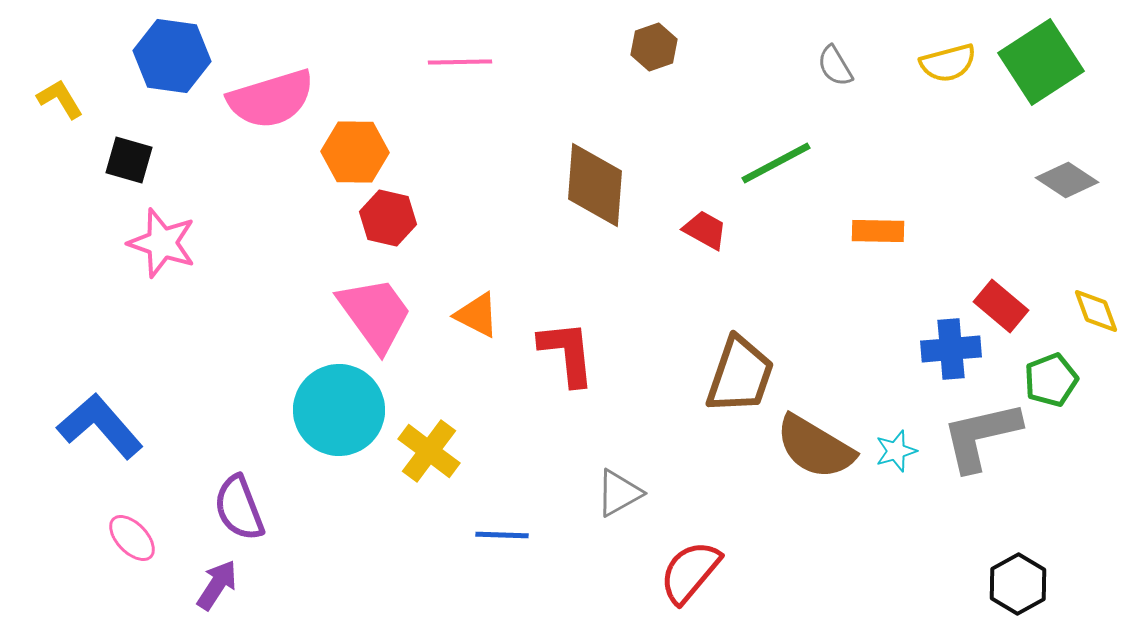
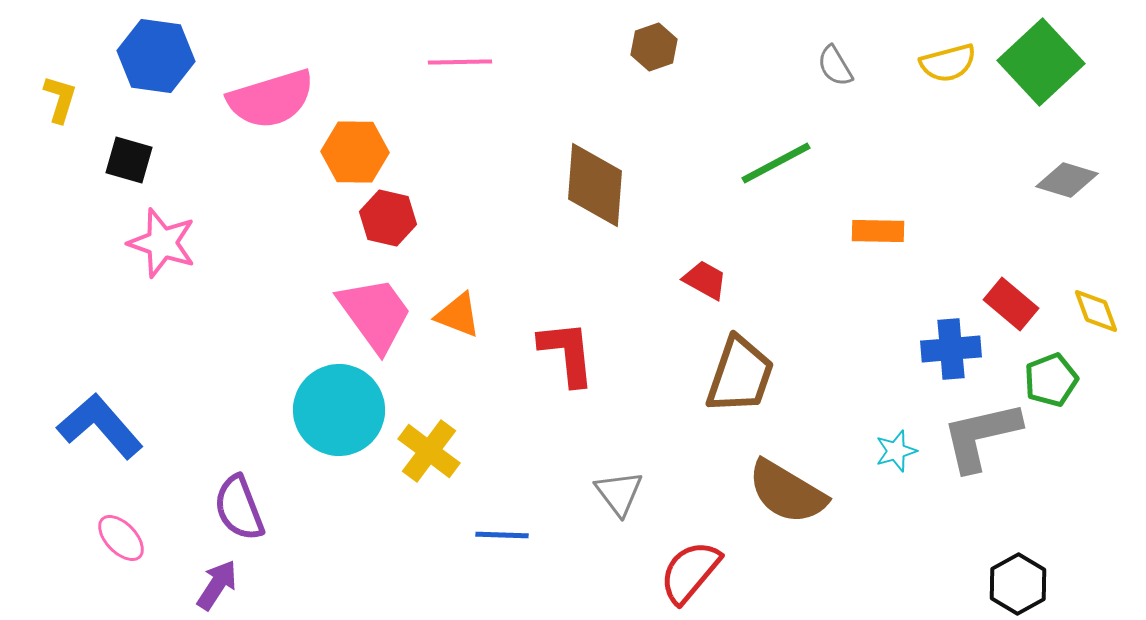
blue hexagon: moved 16 px left
green square: rotated 10 degrees counterclockwise
yellow L-shape: rotated 48 degrees clockwise
gray diamond: rotated 16 degrees counterclockwise
red trapezoid: moved 50 px down
red rectangle: moved 10 px right, 2 px up
orange triangle: moved 19 px left; rotated 6 degrees counterclockwise
brown semicircle: moved 28 px left, 45 px down
gray triangle: rotated 38 degrees counterclockwise
pink ellipse: moved 11 px left
